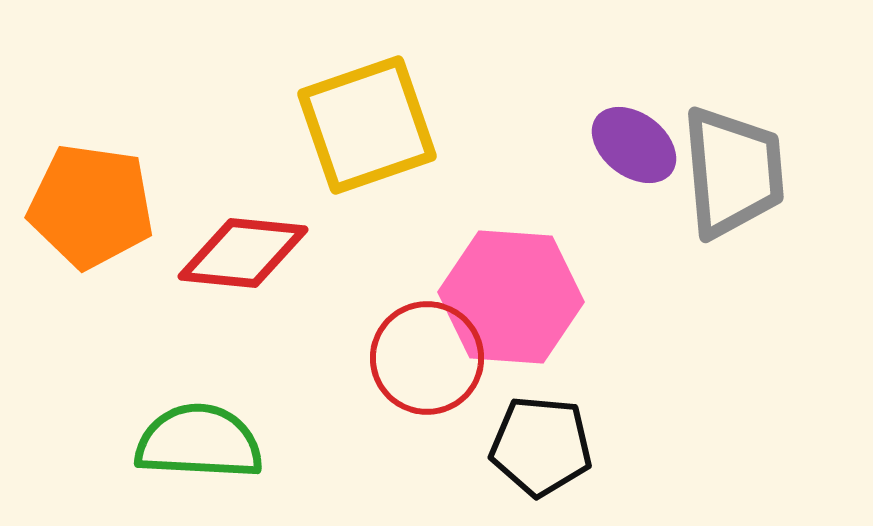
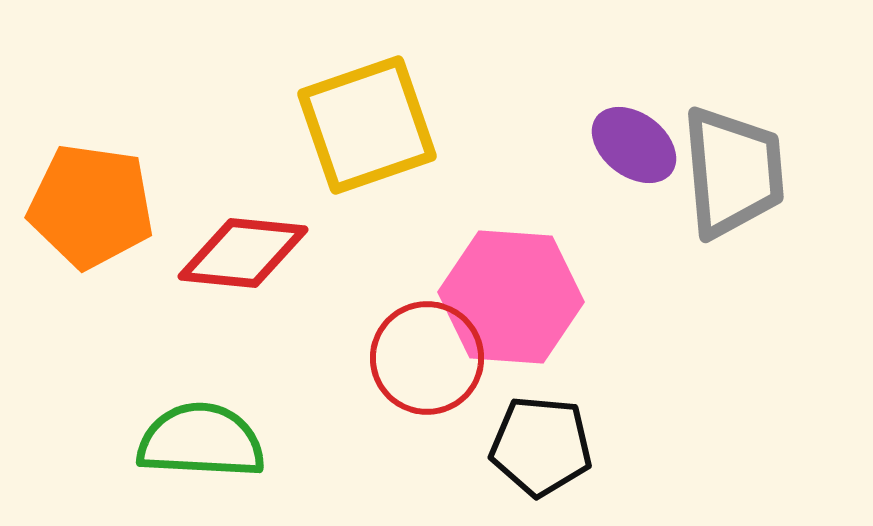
green semicircle: moved 2 px right, 1 px up
